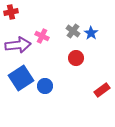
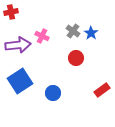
blue square: moved 1 px left, 3 px down
blue circle: moved 8 px right, 7 px down
